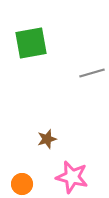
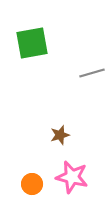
green square: moved 1 px right
brown star: moved 13 px right, 4 px up
orange circle: moved 10 px right
